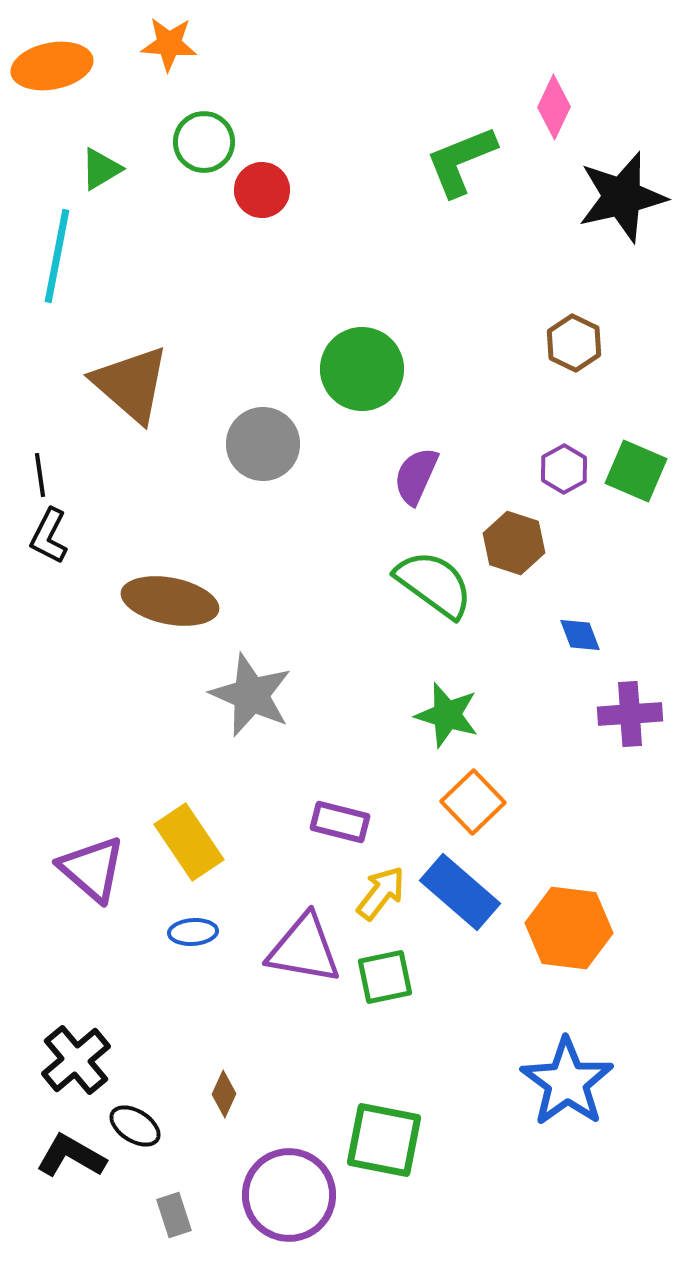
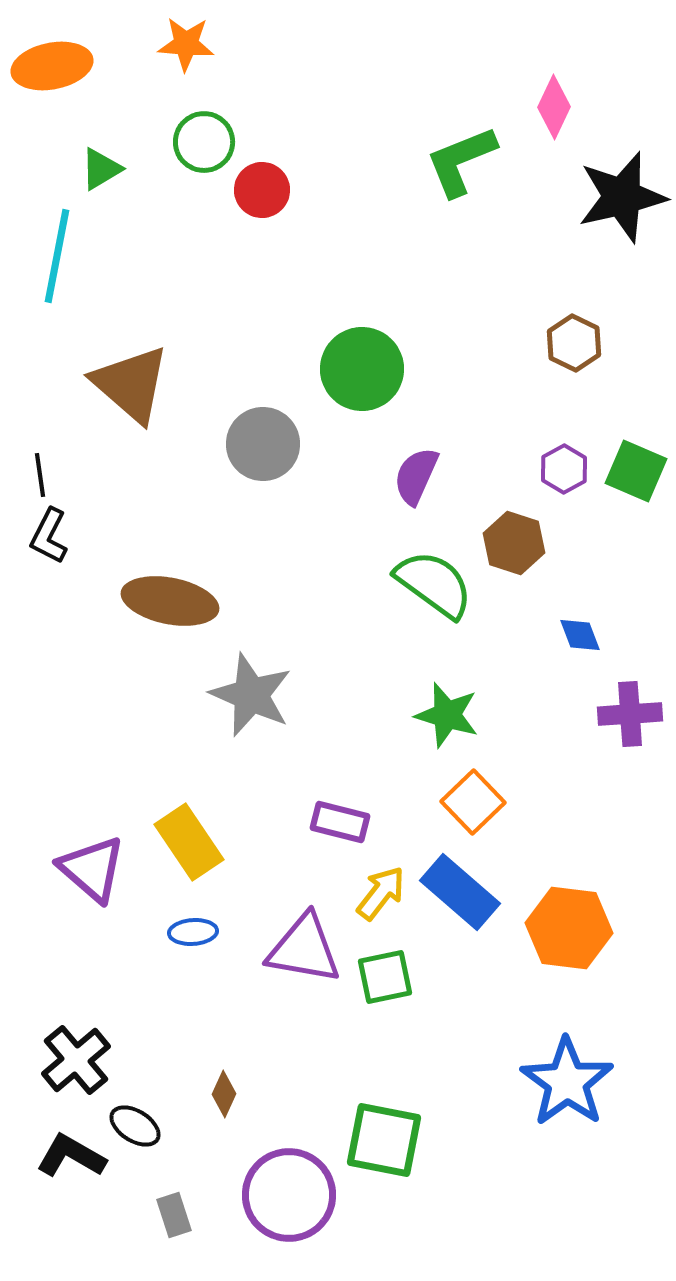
orange star at (169, 44): moved 17 px right
